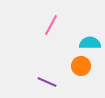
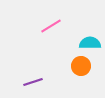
pink line: moved 1 px down; rotated 30 degrees clockwise
purple line: moved 14 px left; rotated 42 degrees counterclockwise
